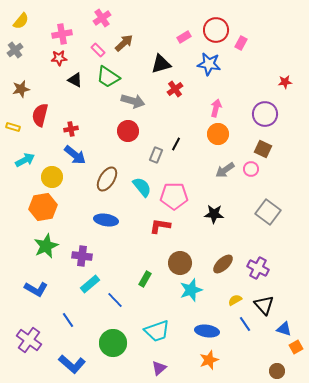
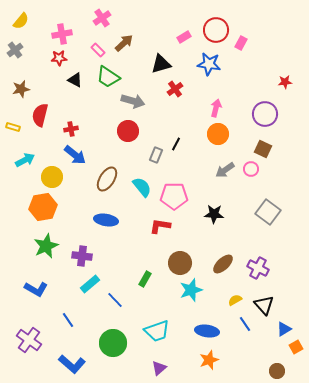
blue triangle at (284, 329): rotated 49 degrees counterclockwise
